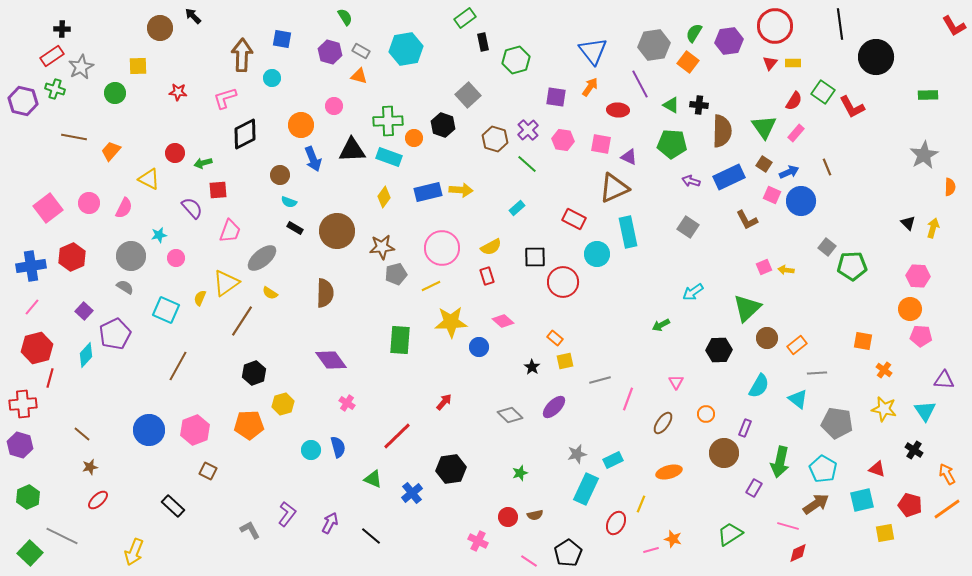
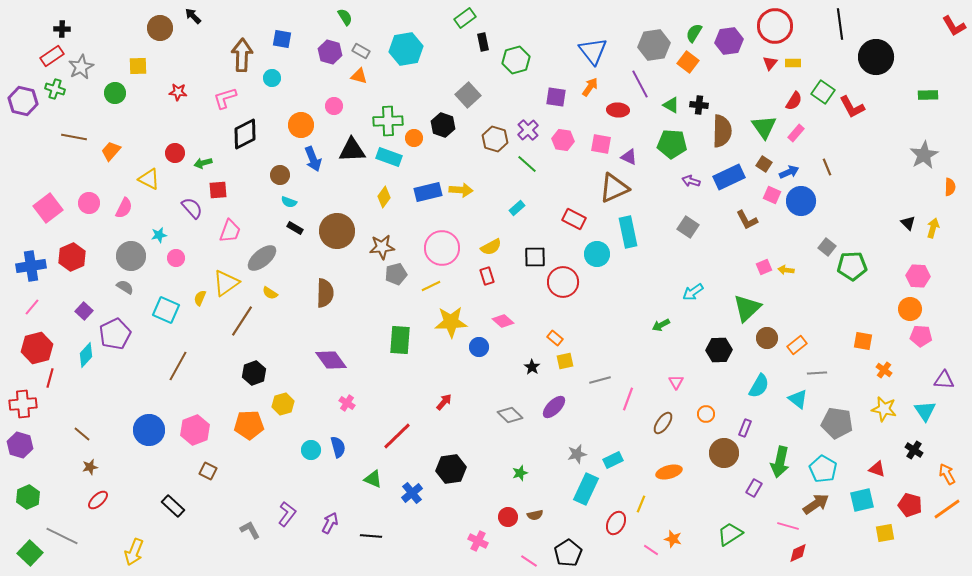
black line at (371, 536): rotated 35 degrees counterclockwise
pink line at (651, 550): rotated 49 degrees clockwise
